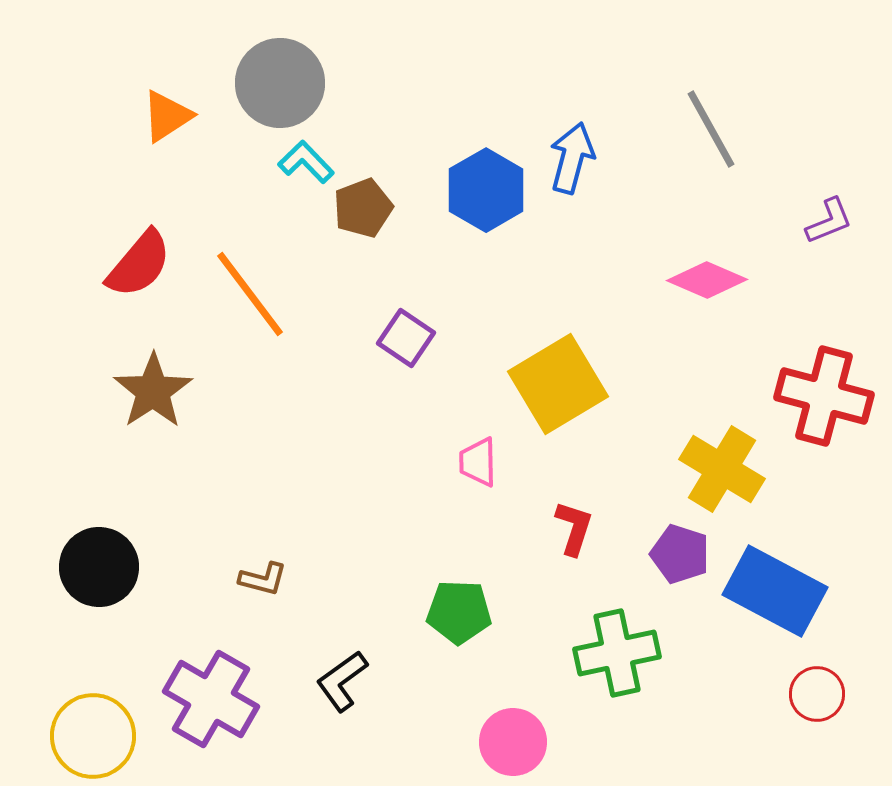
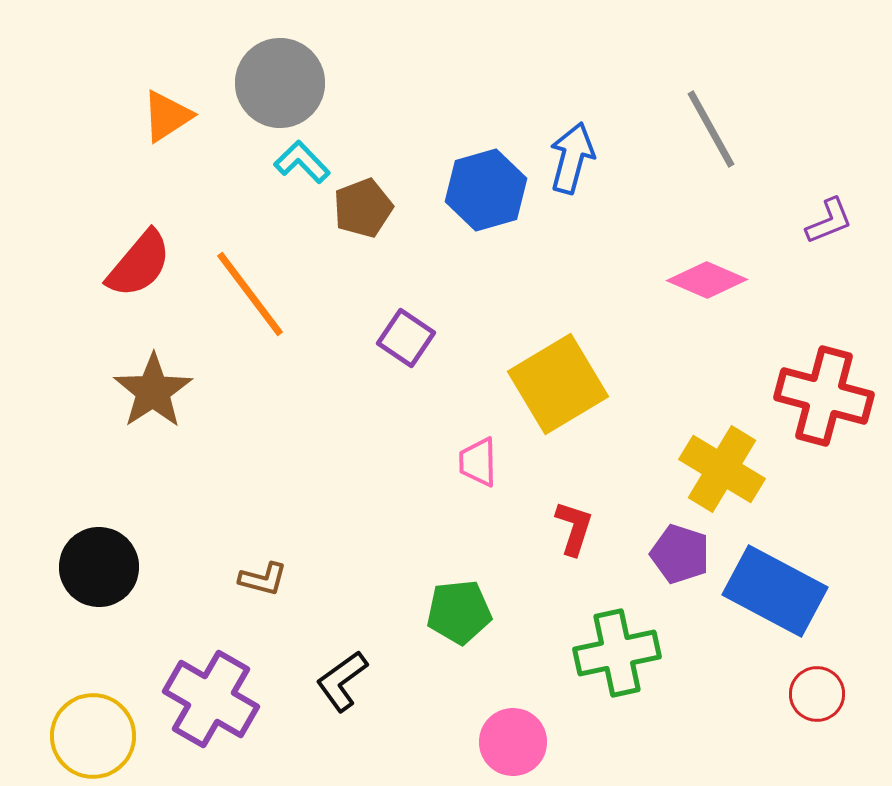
cyan L-shape: moved 4 px left
blue hexagon: rotated 14 degrees clockwise
green pentagon: rotated 8 degrees counterclockwise
